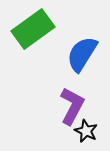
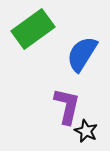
purple L-shape: moved 5 px left; rotated 15 degrees counterclockwise
